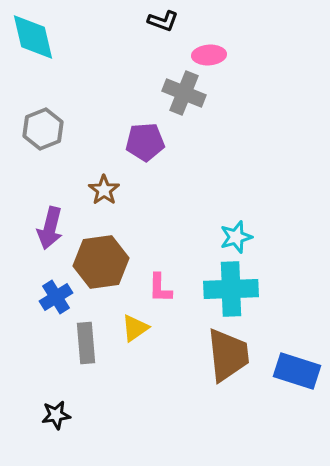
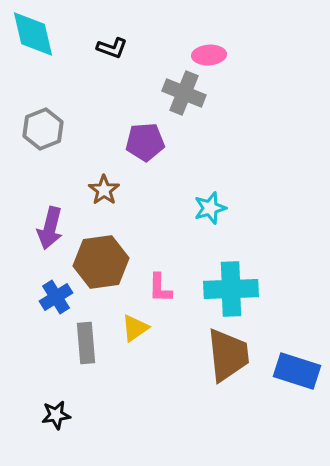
black L-shape: moved 51 px left, 27 px down
cyan diamond: moved 3 px up
cyan star: moved 26 px left, 29 px up
